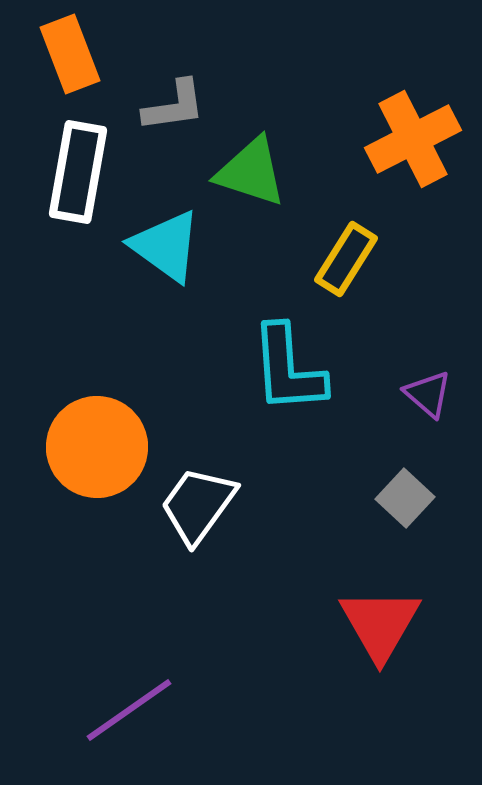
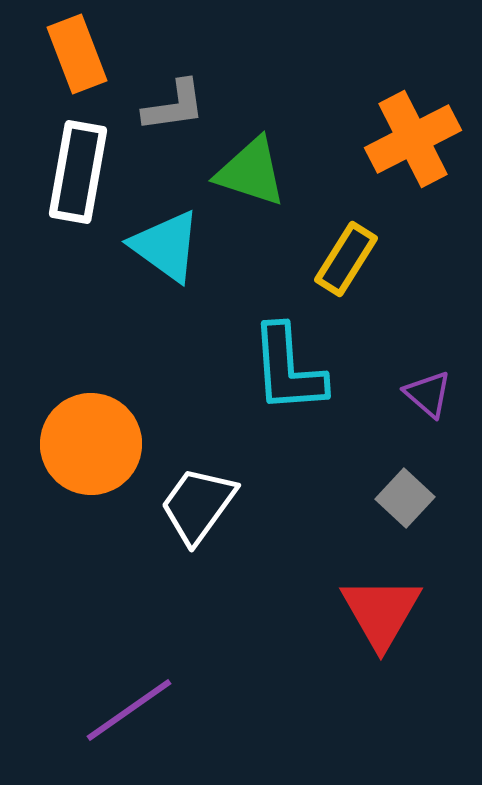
orange rectangle: moved 7 px right
orange circle: moved 6 px left, 3 px up
red triangle: moved 1 px right, 12 px up
